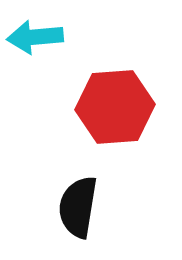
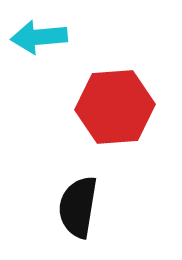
cyan arrow: moved 4 px right
